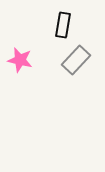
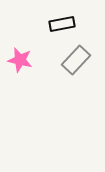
black rectangle: moved 1 px left, 1 px up; rotated 70 degrees clockwise
